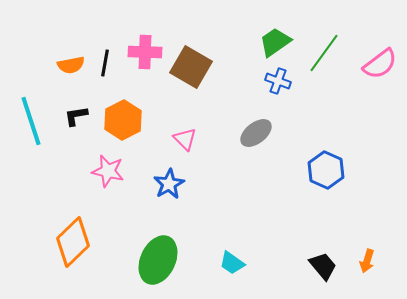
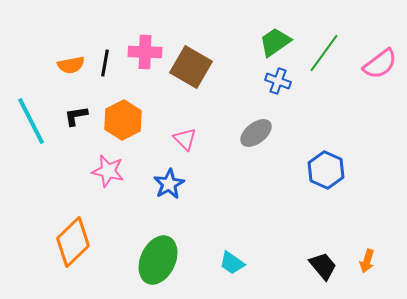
cyan line: rotated 9 degrees counterclockwise
